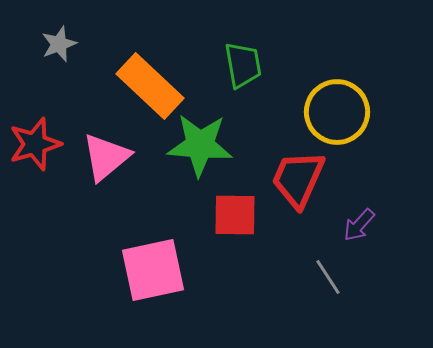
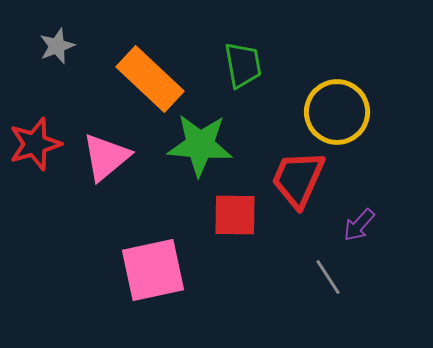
gray star: moved 2 px left, 2 px down
orange rectangle: moved 7 px up
